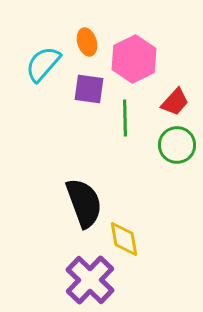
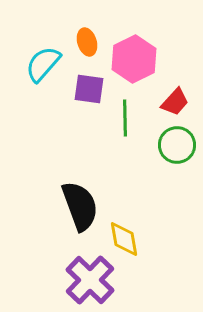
black semicircle: moved 4 px left, 3 px down
